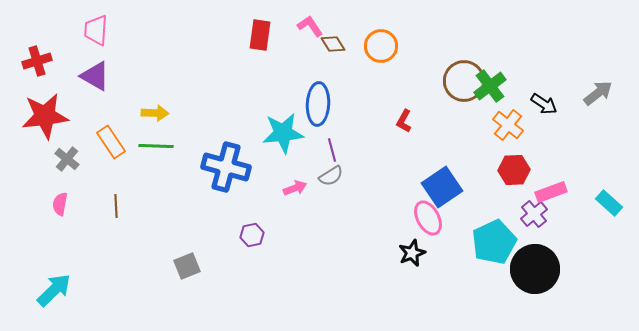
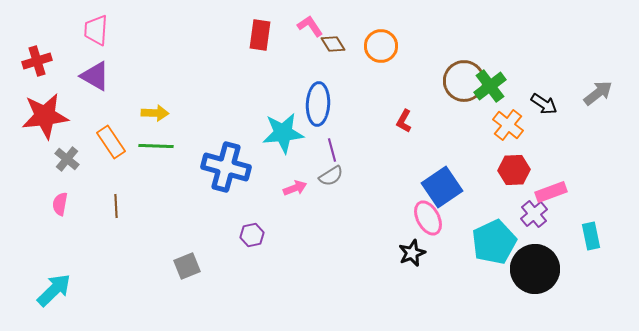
cyan rectangle: moved 18 px left, 33 px down; rotated 36 degrees clockwise
